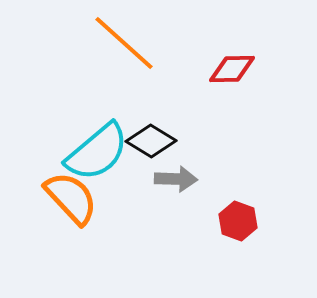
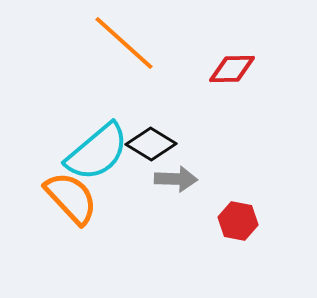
black diamond: moved 3 px down
red hexagon: rotated 9 degrees counterclockwise
